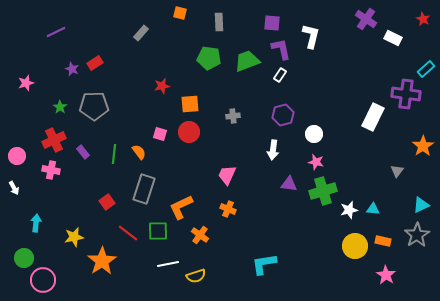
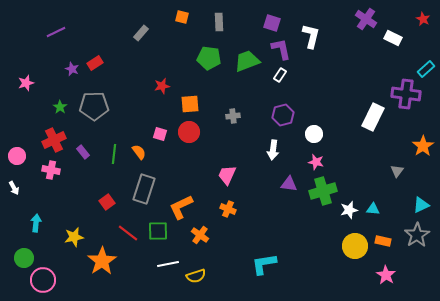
orange square at (180, 13): moved 2 px right, 4 px down
purple square at (272, 23): rotated 12 degrees clockwise
